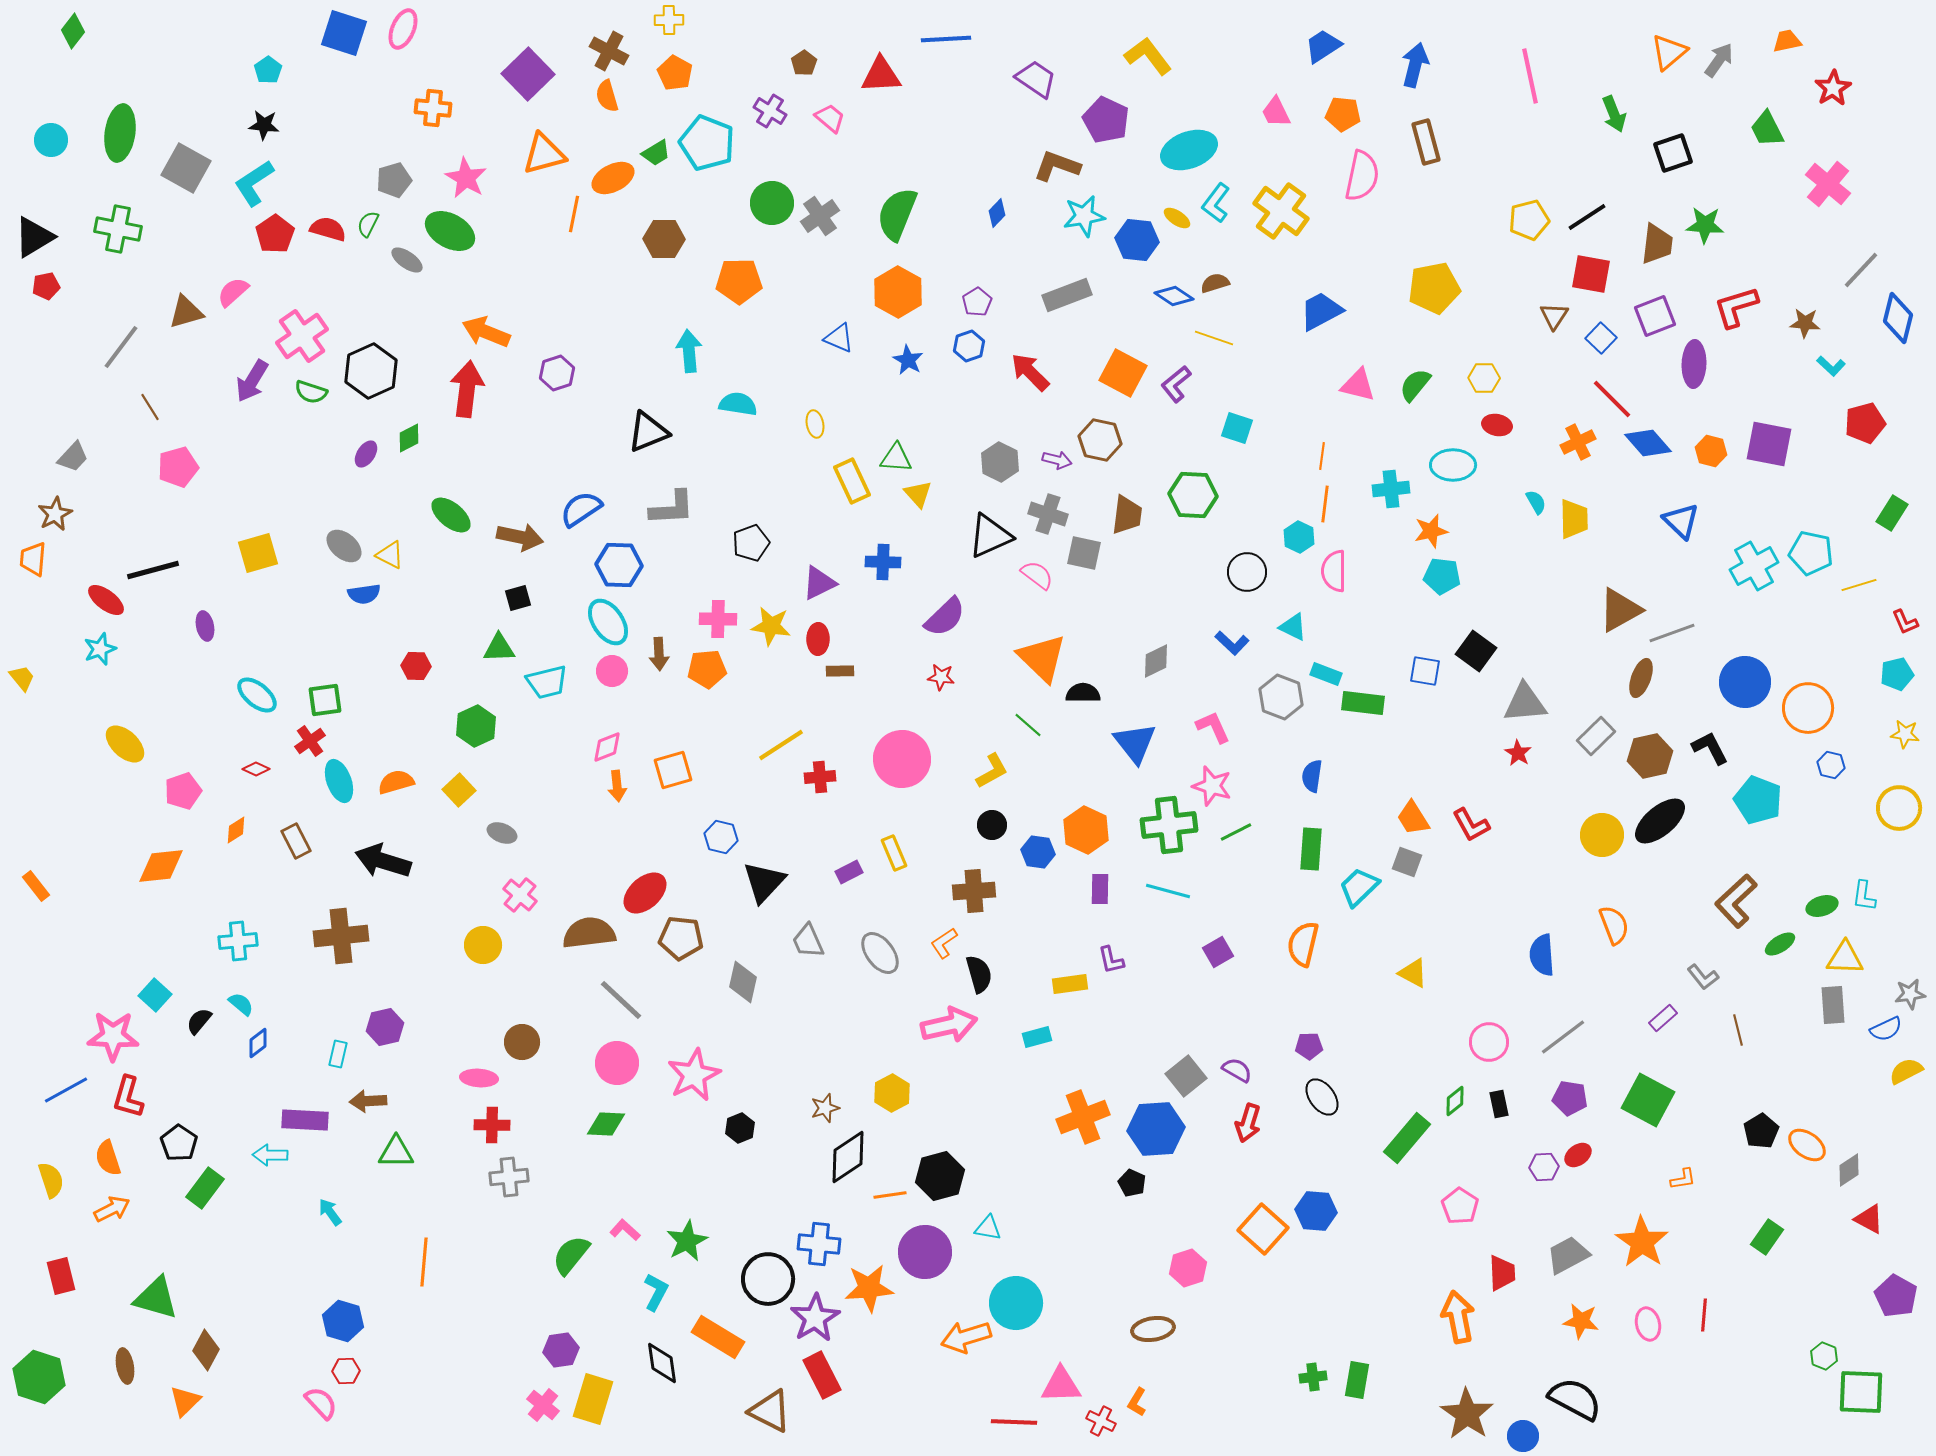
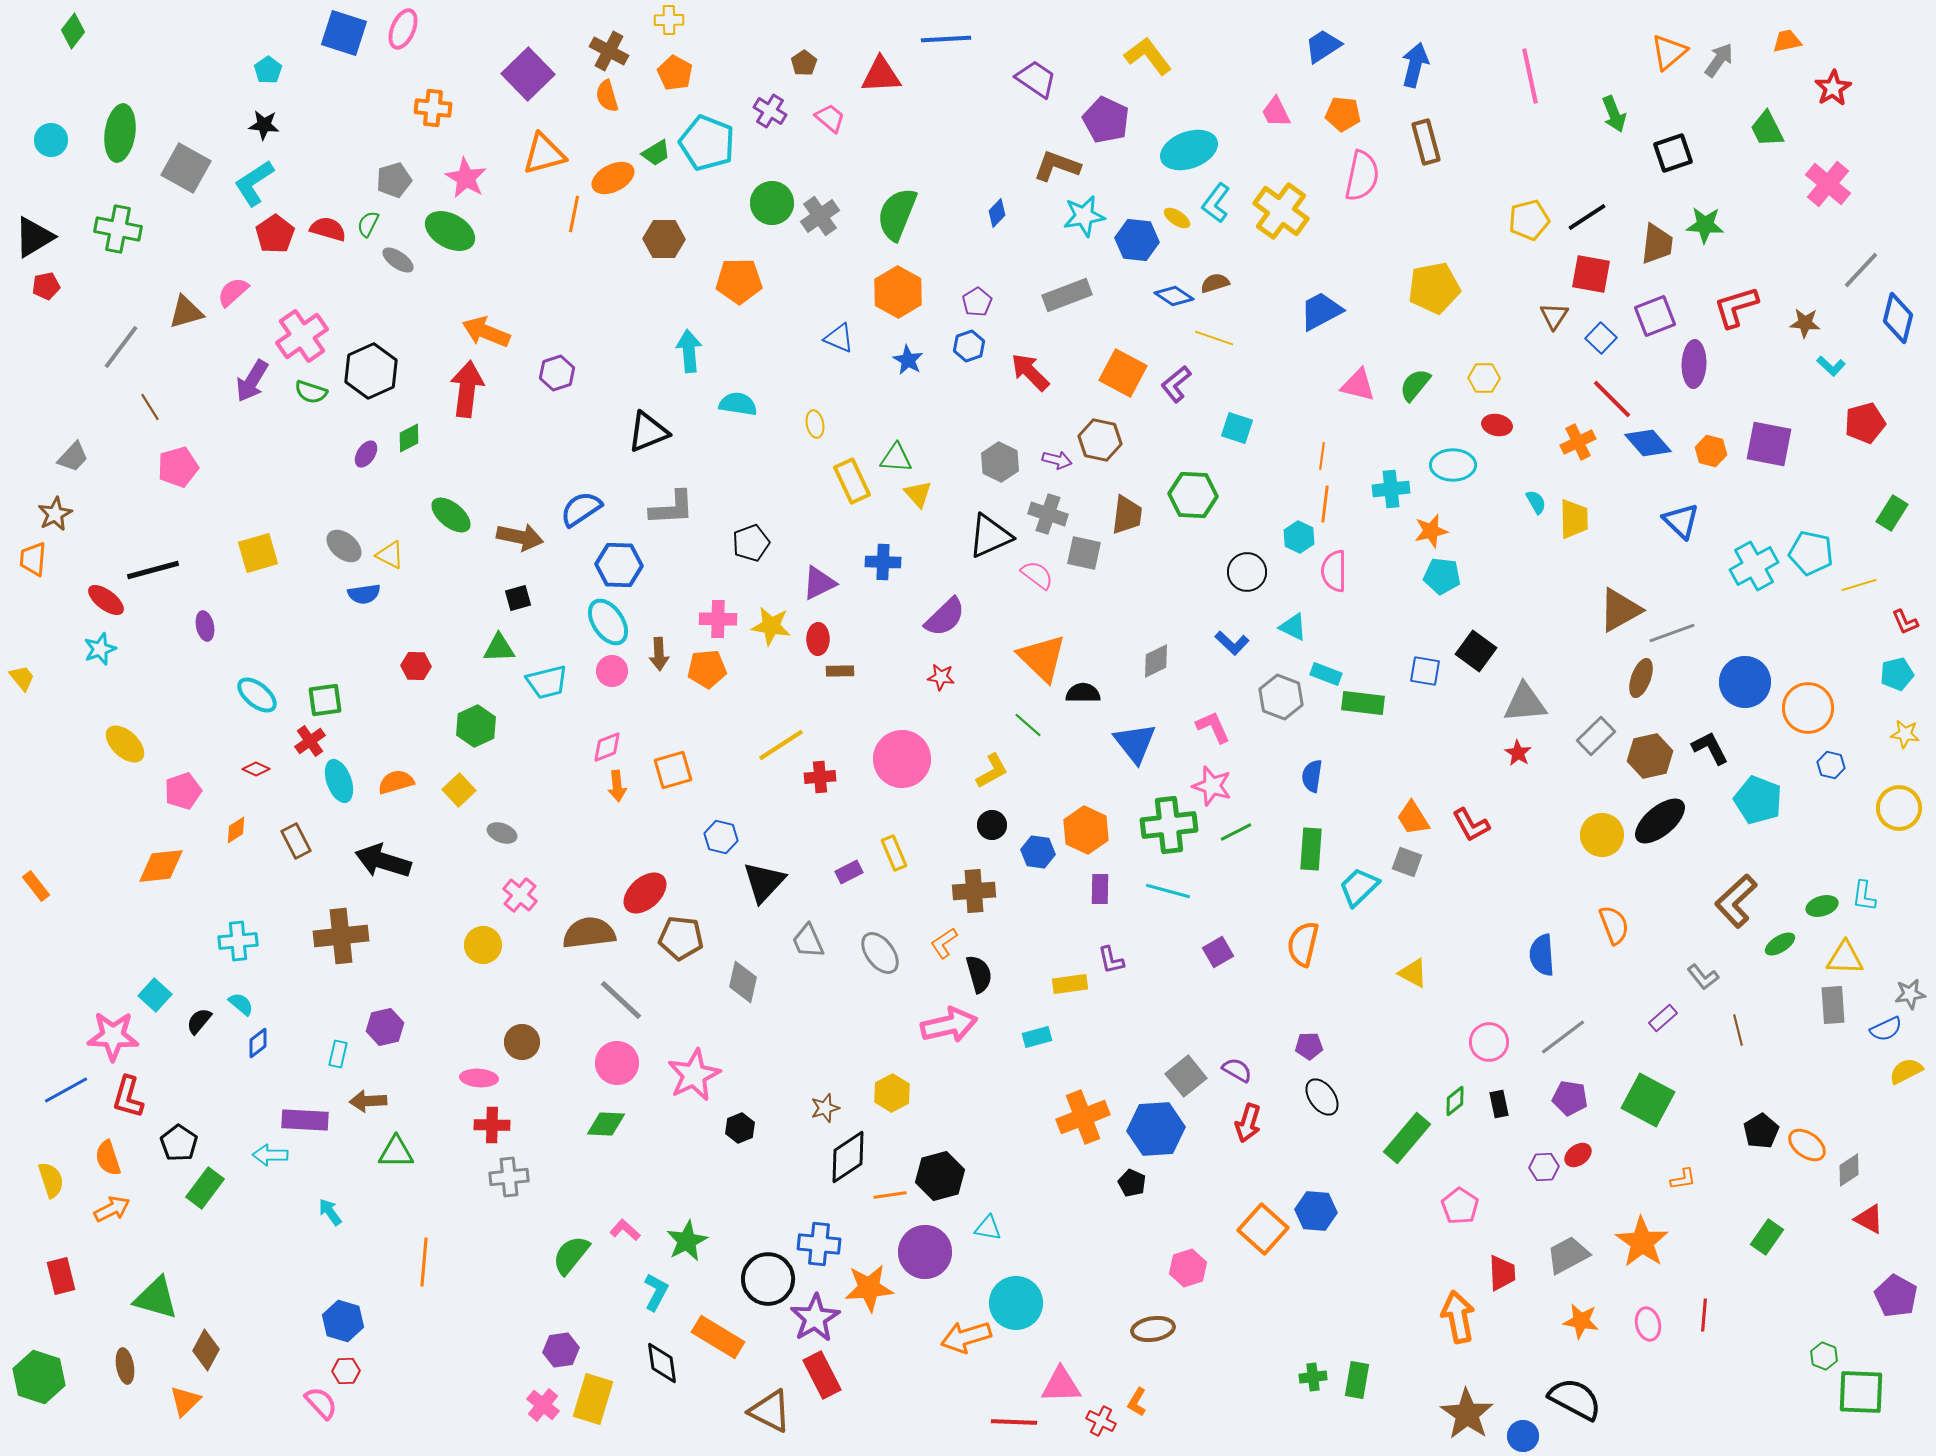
gray ellipse at (407, 260): moved 9 px left
